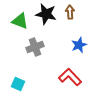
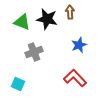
black star: moved 1 px right, 5 px down
green triangle: moved 2 px right, 1 px down
gray cross: moved 1 px left, 5 px down
red L-shape: moved 5 px right, 1 px down
